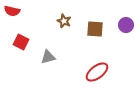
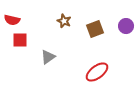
red semicircle: moved 9 px down
purple circle: moved 1 px down
brown square: rotated 24 degrees counterclockwise
red square: moved 1 px left, 2 px up; rotated 28 degrees counterclockwise
gray triangle: rotated 21 degrees counterclockwise
